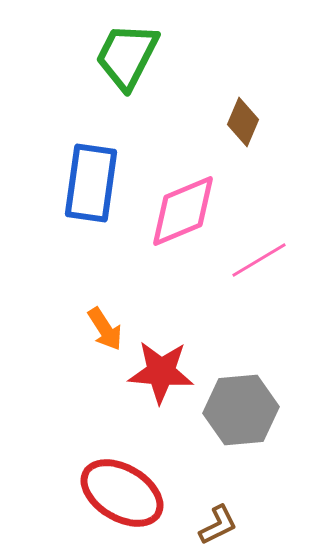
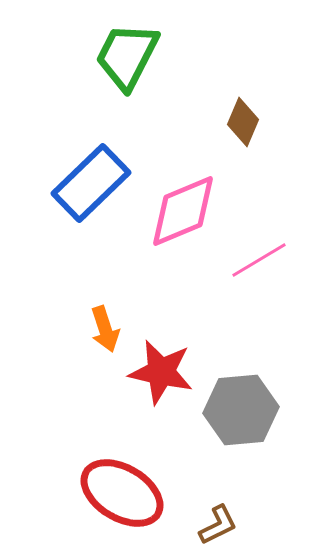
blue rectangle: rotated 38 degrees clockwise
orange arrow: rotated 15 degrees clockwise
red star: rotated 8 degrees clockwise
